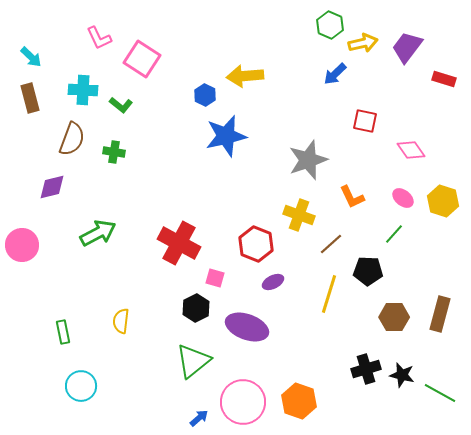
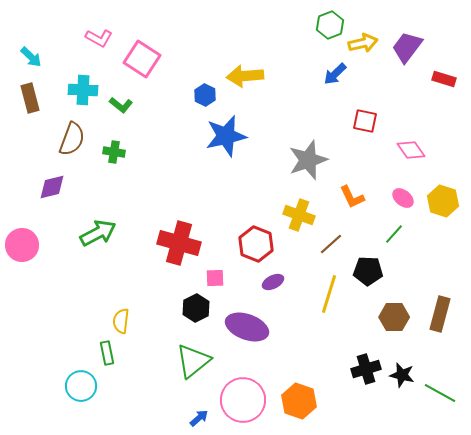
green hexagon at (330, 25): rotated 16 degrees clockwise
pink L-shape at (99, 38): rotated 36 degrees counterclockwise
red cross at (179, 243): rotated 12 degrees counterclockwise
pink square at (215, 278): rotated 18 degrees counterclockwise
green rectangle at (63, 332): moved 44 px right, 21 px down
pink circle at (243, 402): moved 2 px up
